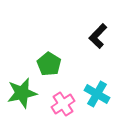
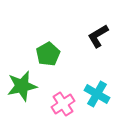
black L-shape: rotated 15 degrees clockwise
green pentagon: moved 1 px left, 10 px up; rotated 10 degrees clockwise
green star: moved 7 px up
